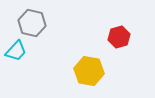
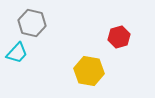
cyan trapezoid: moved 1 px right, 2 px down
